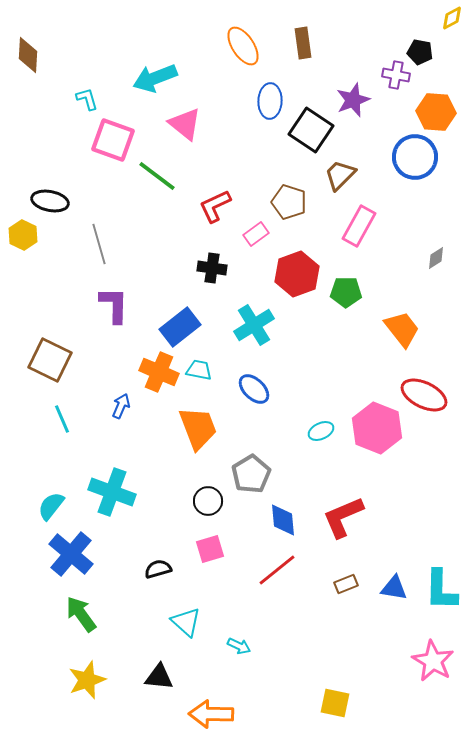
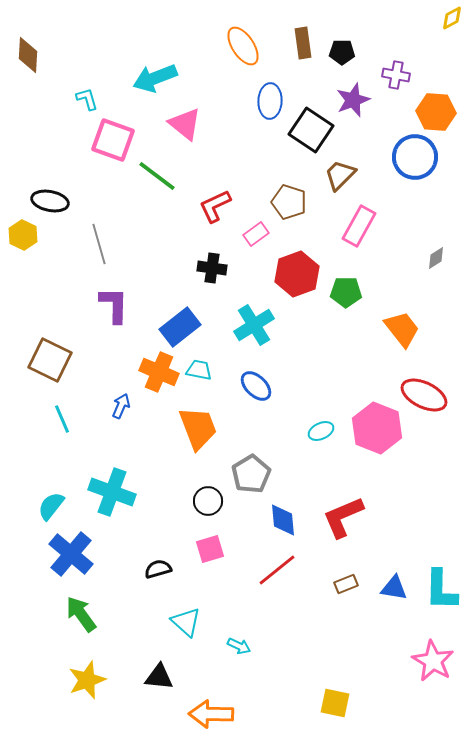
black pentagon at (420, 52): moved 78 px left; rotated 10 degrees counterclockwise
blue ellipse at (254, 389): moved 2 px right, 3 px up
